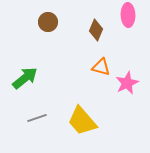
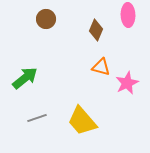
brown circle: moved 2 px left, 3 px up
